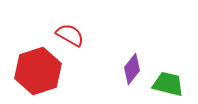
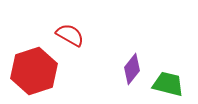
red hexagon: moved 4 px left
